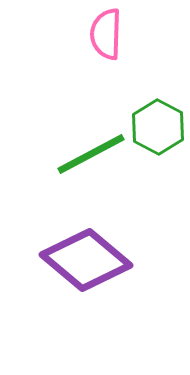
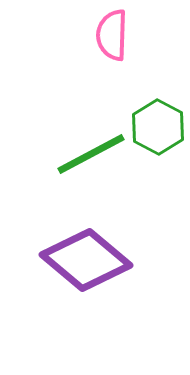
pink semicircle: moved 6 px right, 1 px down
